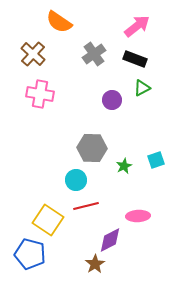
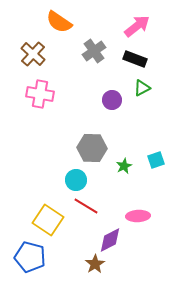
gray cross: moved 3 px up
red line: rotated 45 degrees clockwise
blue pentagon: moved 3 px down
